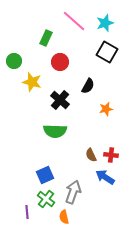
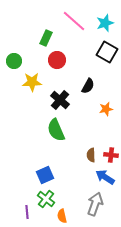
red circle: moved 3 px left, 2 px up
yellow star: rotated 18 degrees counterclockwise
green semicircle: moved 1 px right, 1 px up; rotated 65 degrees clockwise
brown semicircle: rotated 24 degrees clockwise
gray arrow: moved 22 px right, 12 px down
orange semicircle: moved 2 px left, 1 px up
